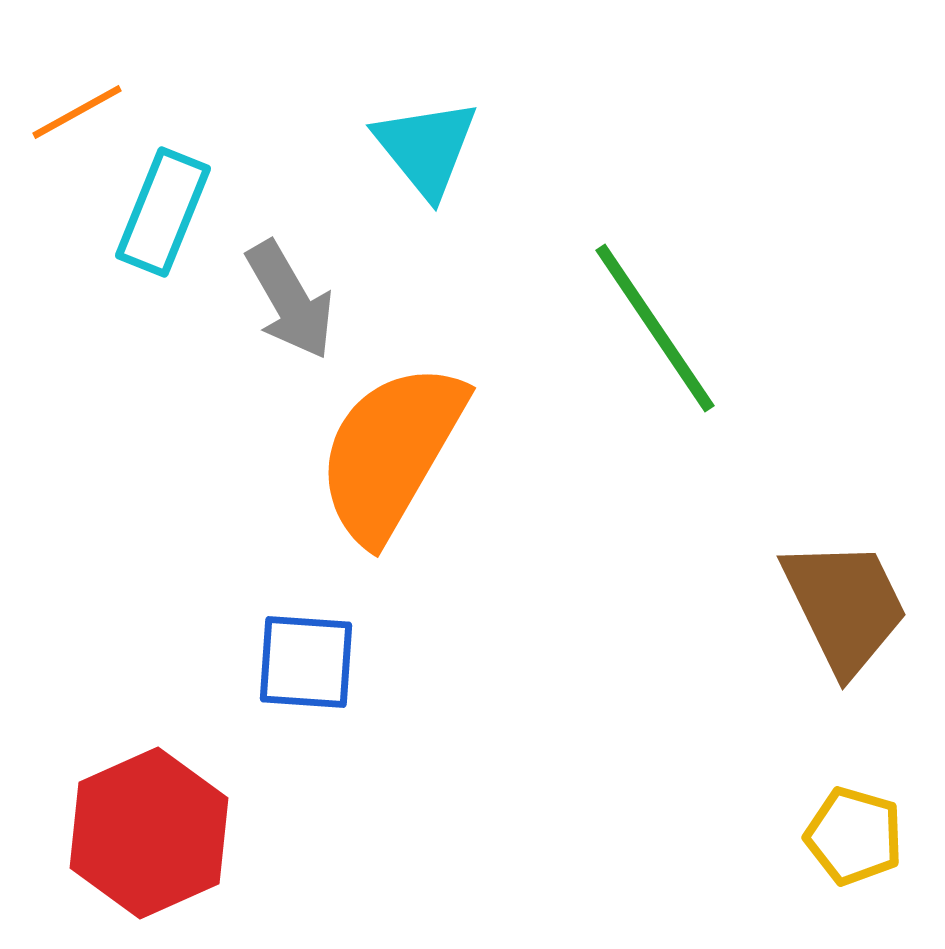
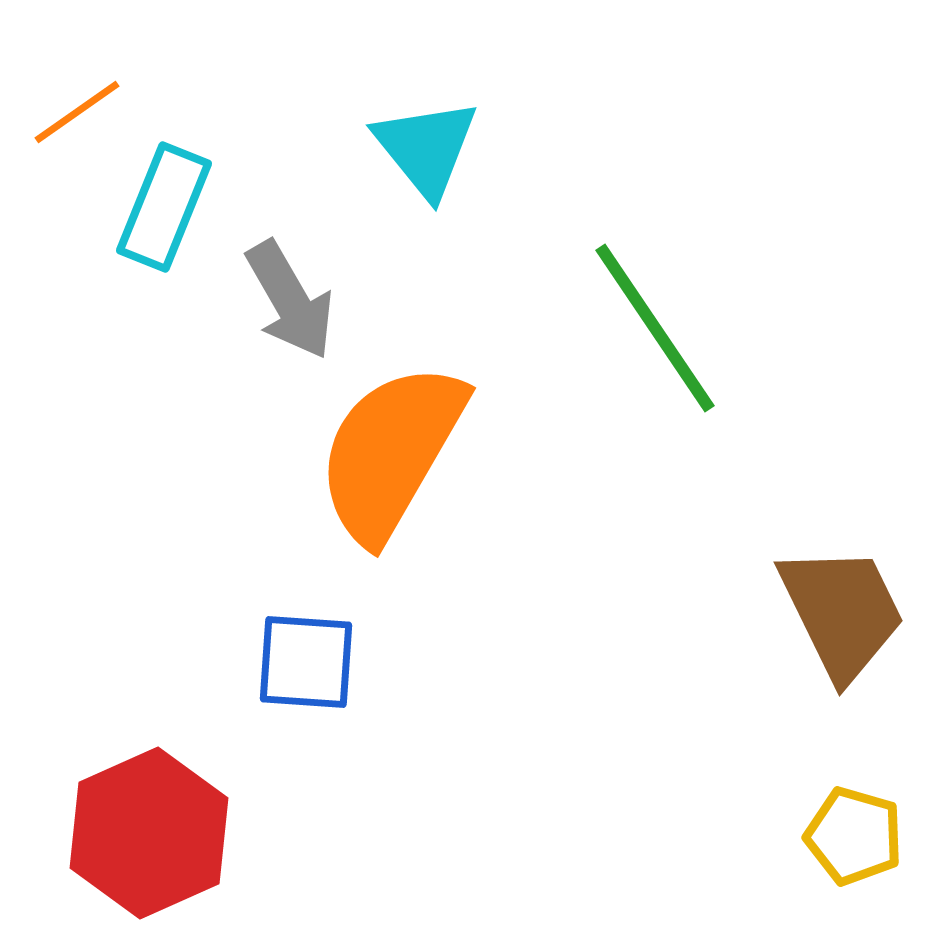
orange line: rotated 6 degrees counterclockwise
cyan rectangle: moved 1 px right, 5 px up
brown trapezoid: moved 3 px left, 6 px down
